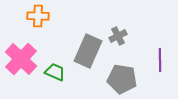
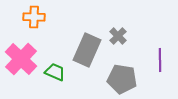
orange cross: moved 4 px left, 1 px down
gray cross: rotated 18 degrees counterclockwise
gray rectangle: moved 1 px left, 1 px up
